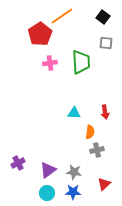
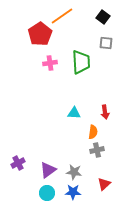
orange semicircle: moved 3 px right
